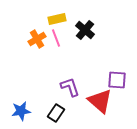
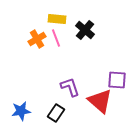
yellow rectangle: rotated 18 degrees clockwise
